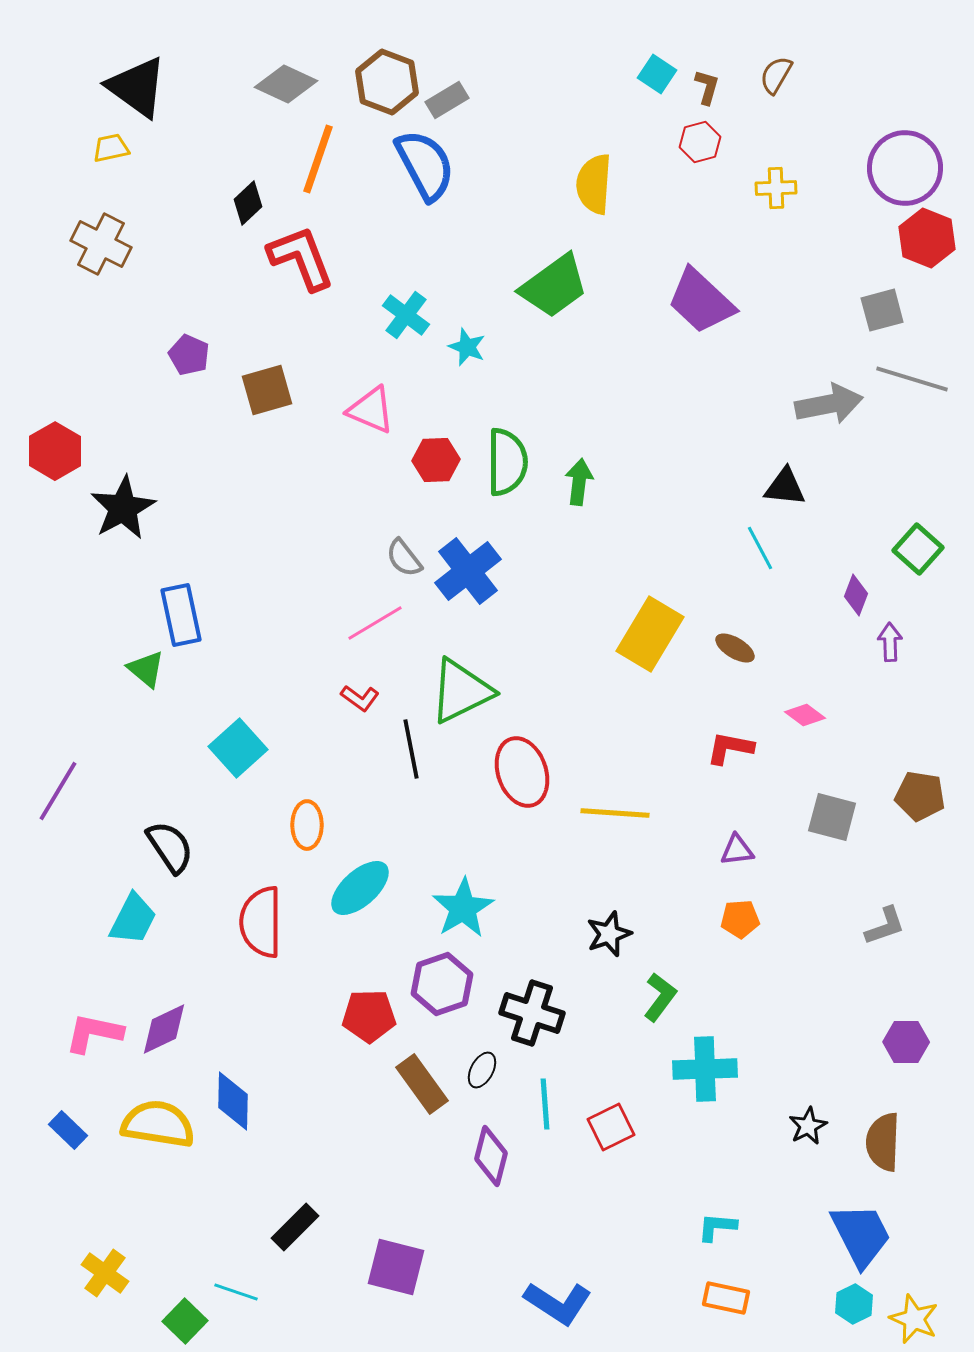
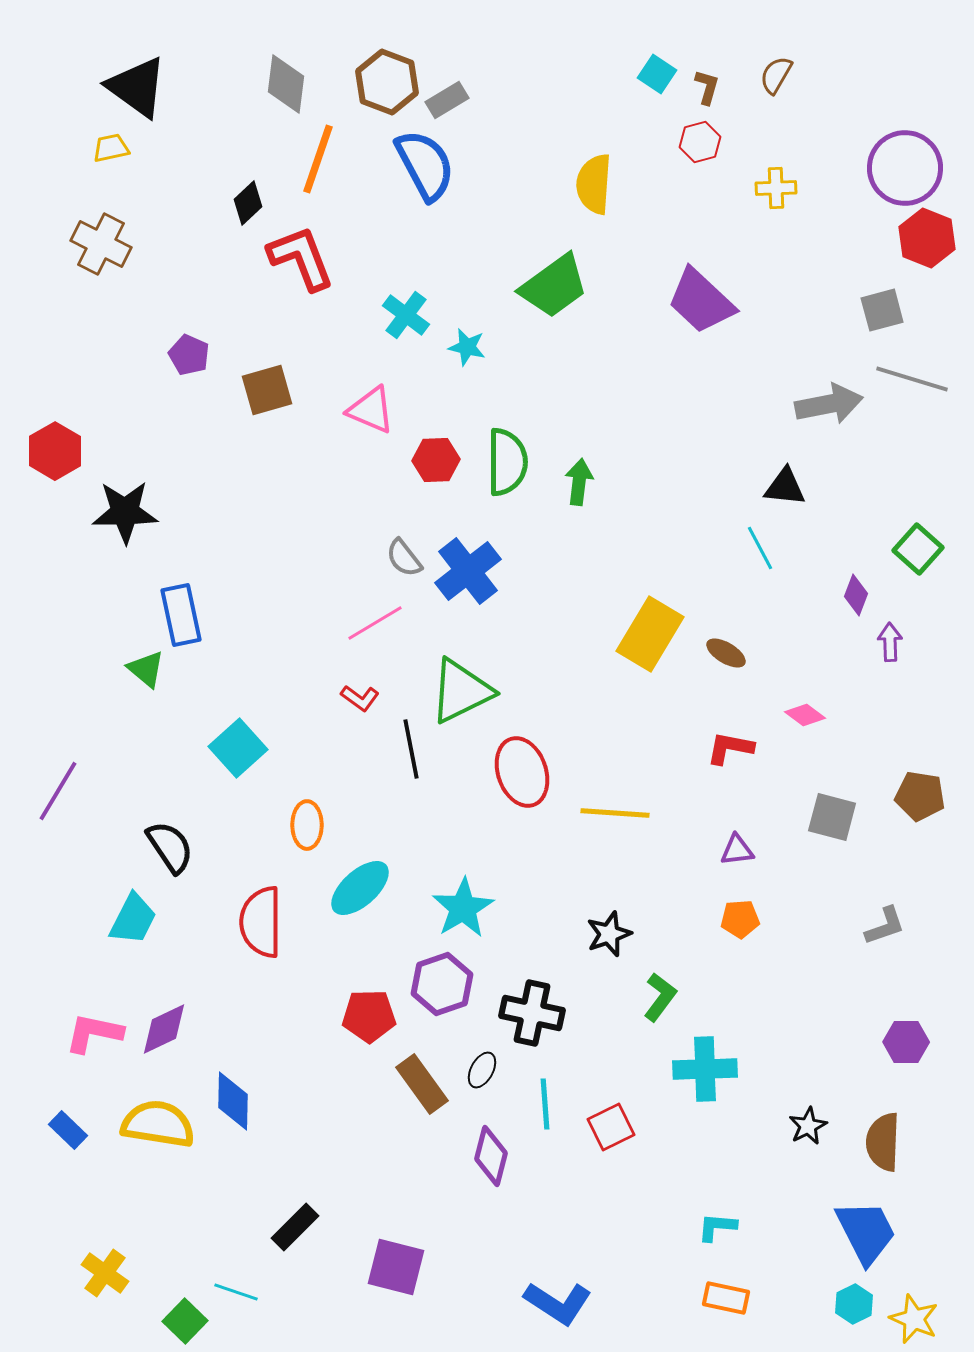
gray diamond at (286, 84): rotated 72 degrees clockwise
cyan star at (467, 347): rotated 9 degrees counterclockwise
black star at (123, 508): moved 2 px right, 4 px down; rotated 28 degrees clockwise
brown ellipse at (735, 648): moved 9 px left, 5 px down
black cross at (532, 1013): rotated 6 degrees counterclockwise
blue trapezoid at (861, 1235): moved 5 px right, 3 px up
